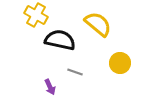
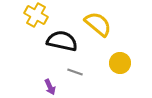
black semicircle: moved 2 px right, 1 px down
